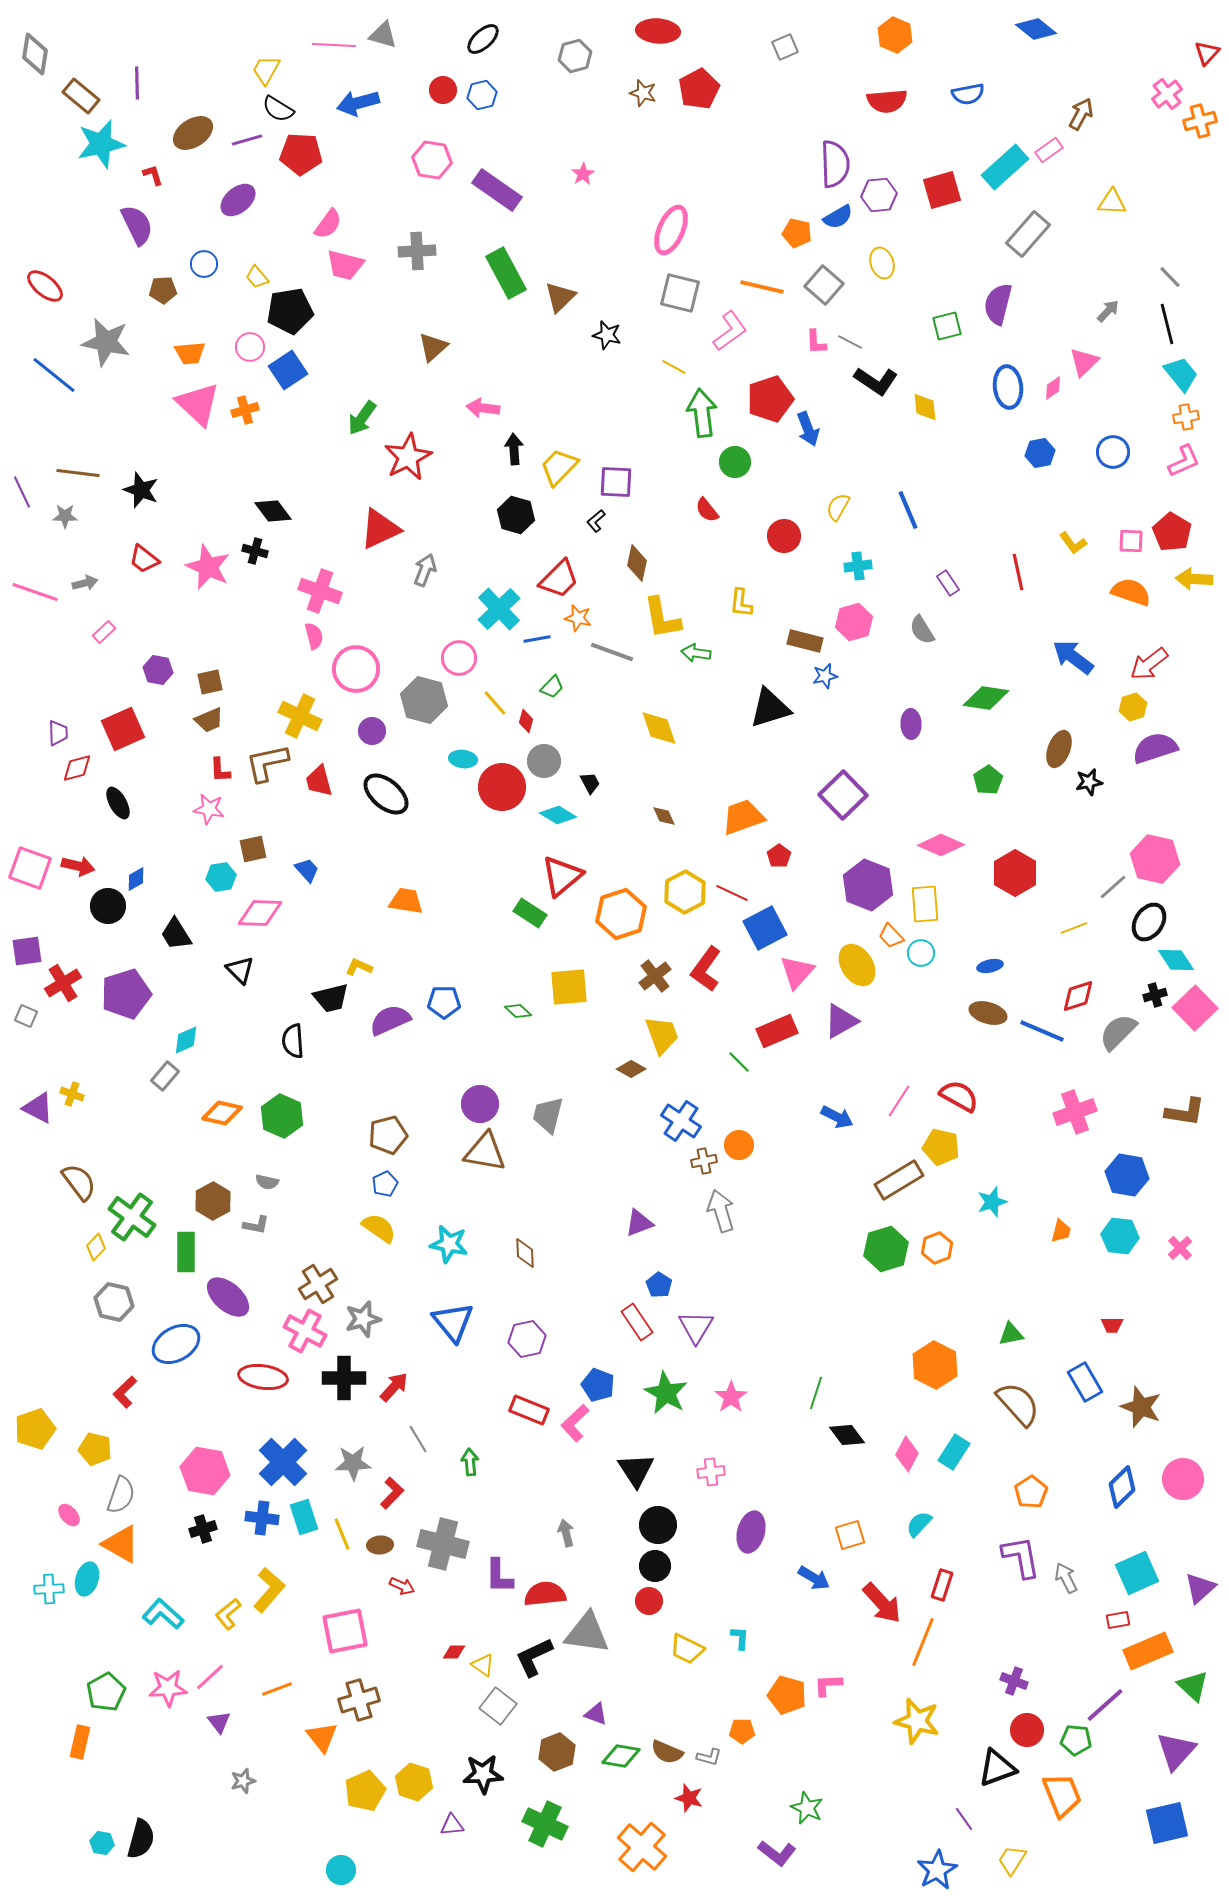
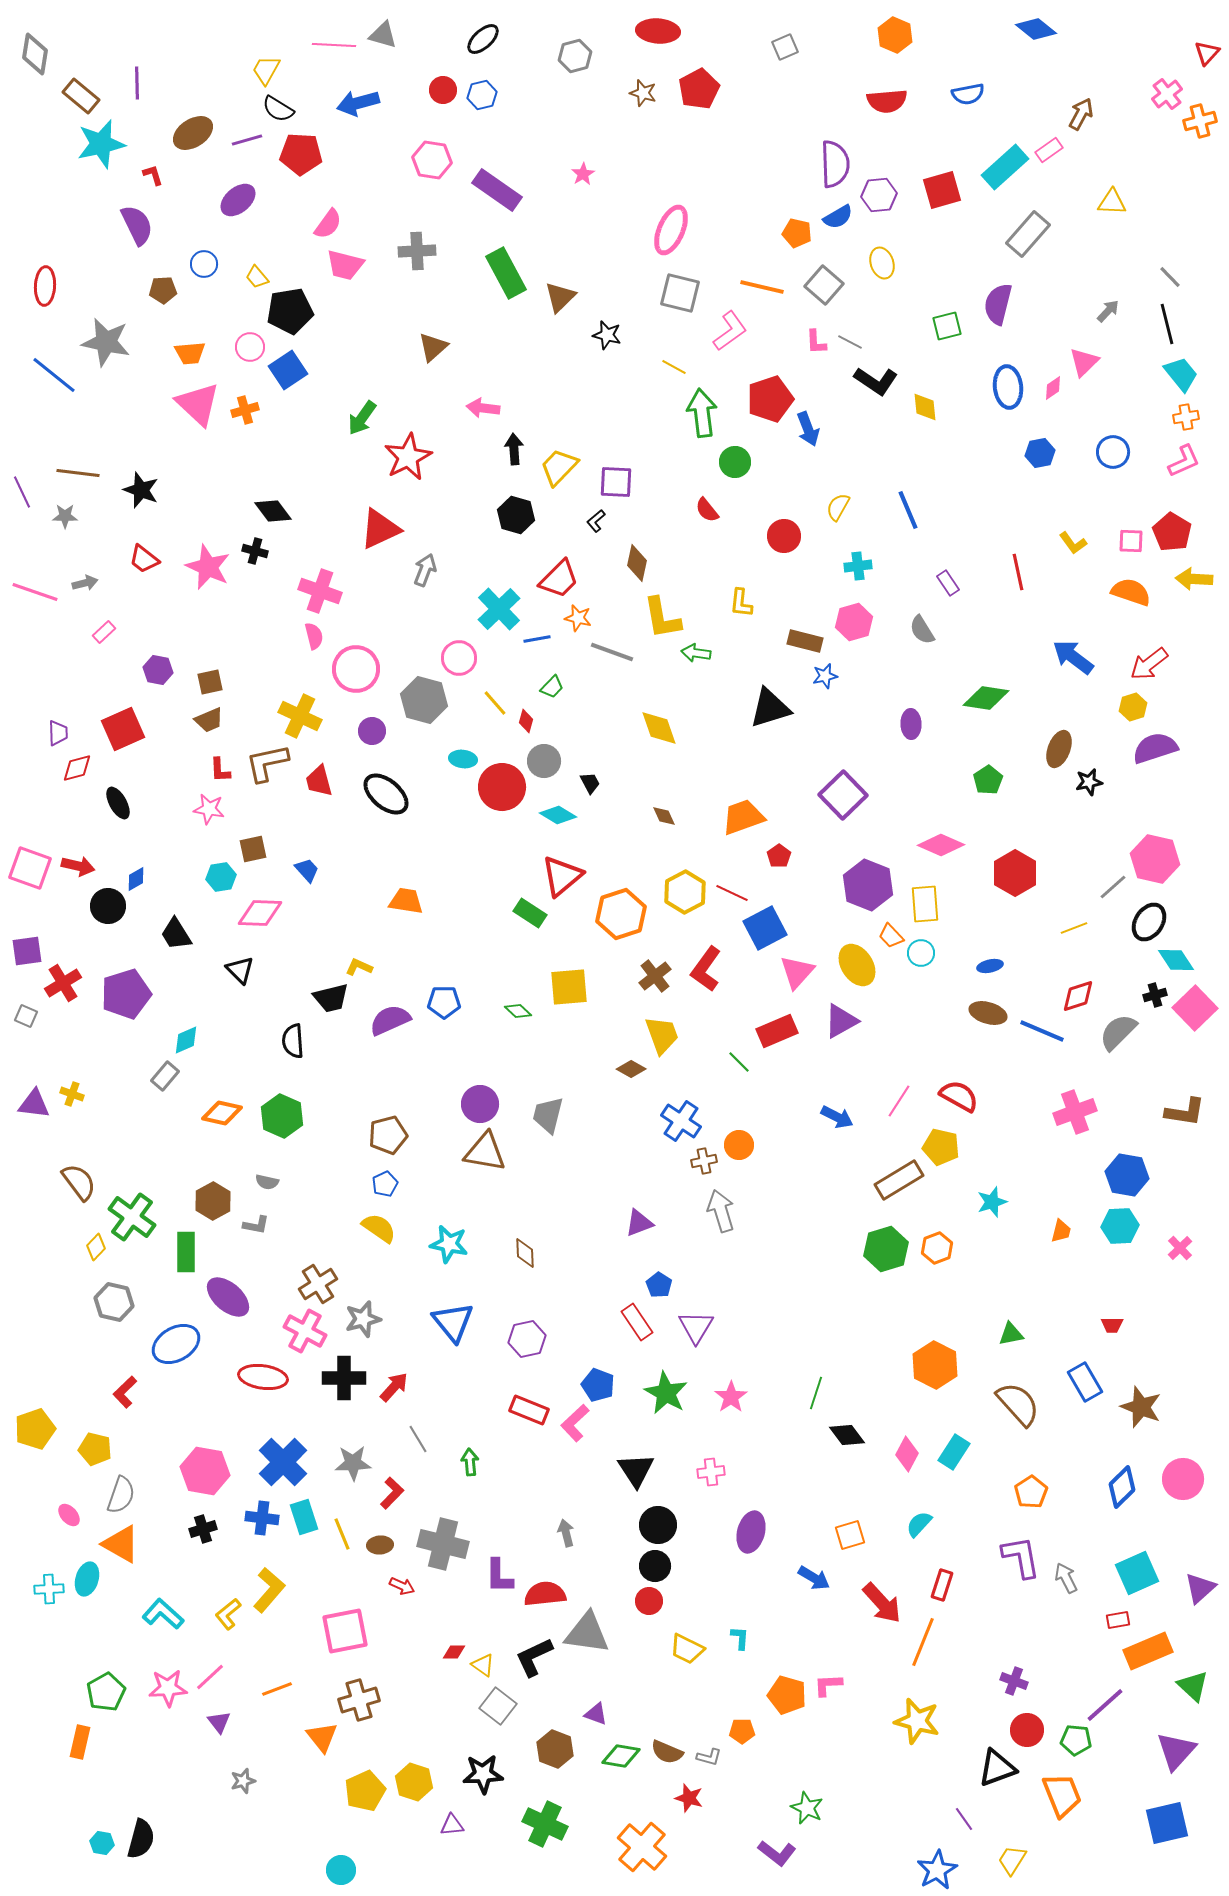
red ellipse at (45, 286): rotated 54 degrees clockwise
purple triangle at (38, 1108): moved 4 px left, 4 px up; rotated 20 degrees counterclockwise
cyan hexagon at (1120, 1236): moved 10 px up; rotated 9 degrees counterclockwise
brown hexagon at (557, 1752): moved 2 px left, 3 px up; rotated 18 degrees counterclockwise
